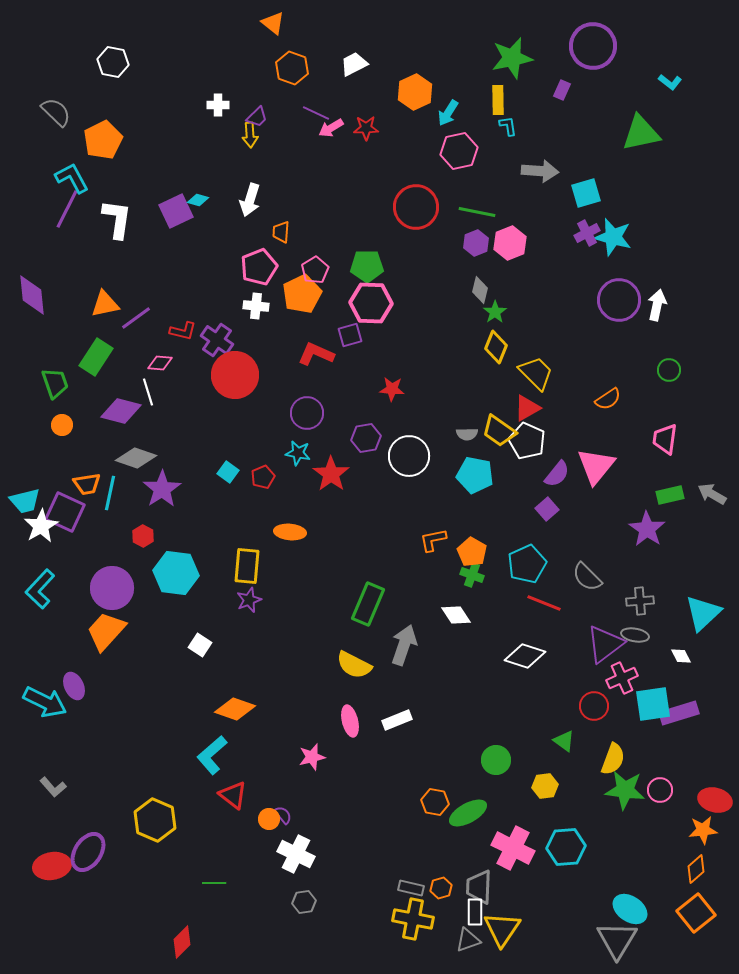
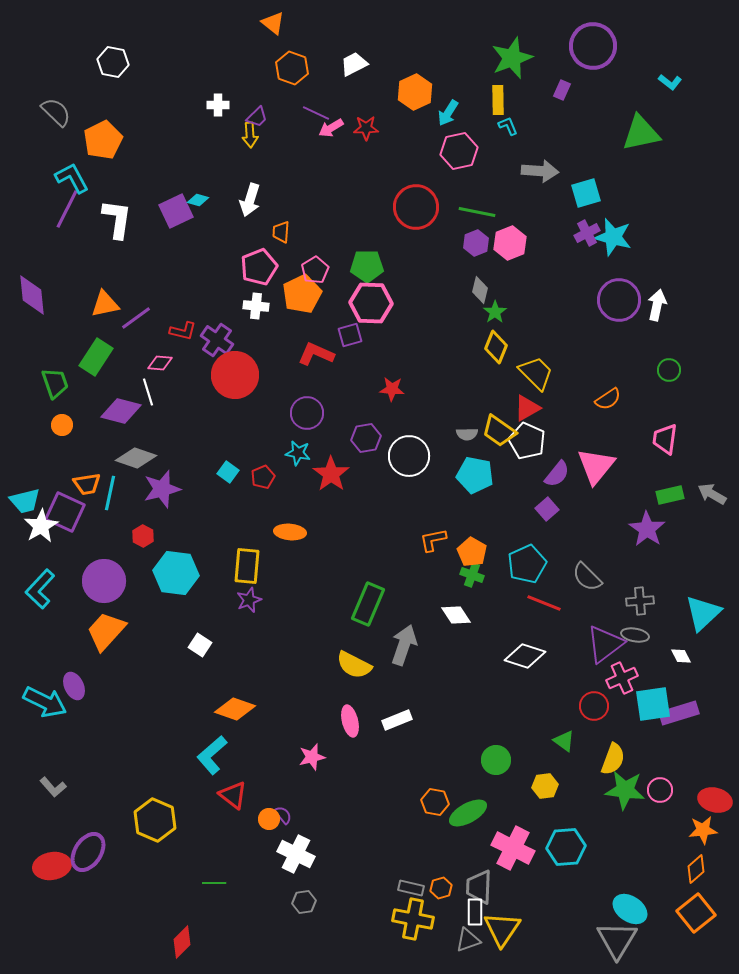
green star at (512, 58): rotated 9 degrees counterclockwise
cyan L-shape at (508, 126): rotated 15 degrees counterclockwise
purple star at (162, 489): rotated 18 degrees clockwise
purple circle at (112, 588): moved 8 px left, 7 px up
